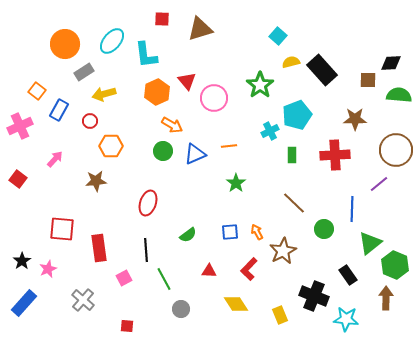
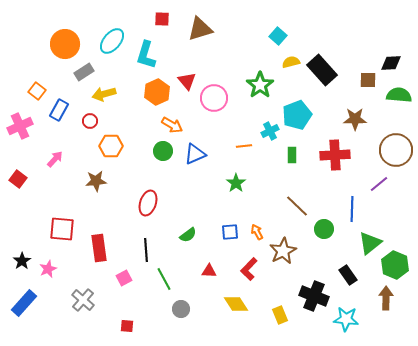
cyan L-shape at (146, 55): rotated 24 degrees clockwise
orange line at (229, 146): moved 15 px right
brown line at (294, 203): moved 3 px right, 3 px down
